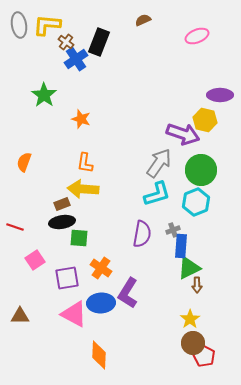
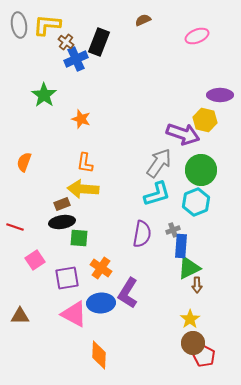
blue cross: rotated 10 degrees clockwise
